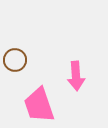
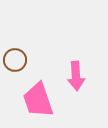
pink trapezoid: moved 1 px left, 5 px up
